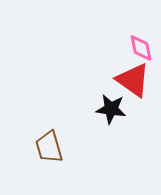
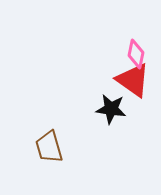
pink diamond: moved 5 px left, 6 px down; rotated 24 degrees clockwise
